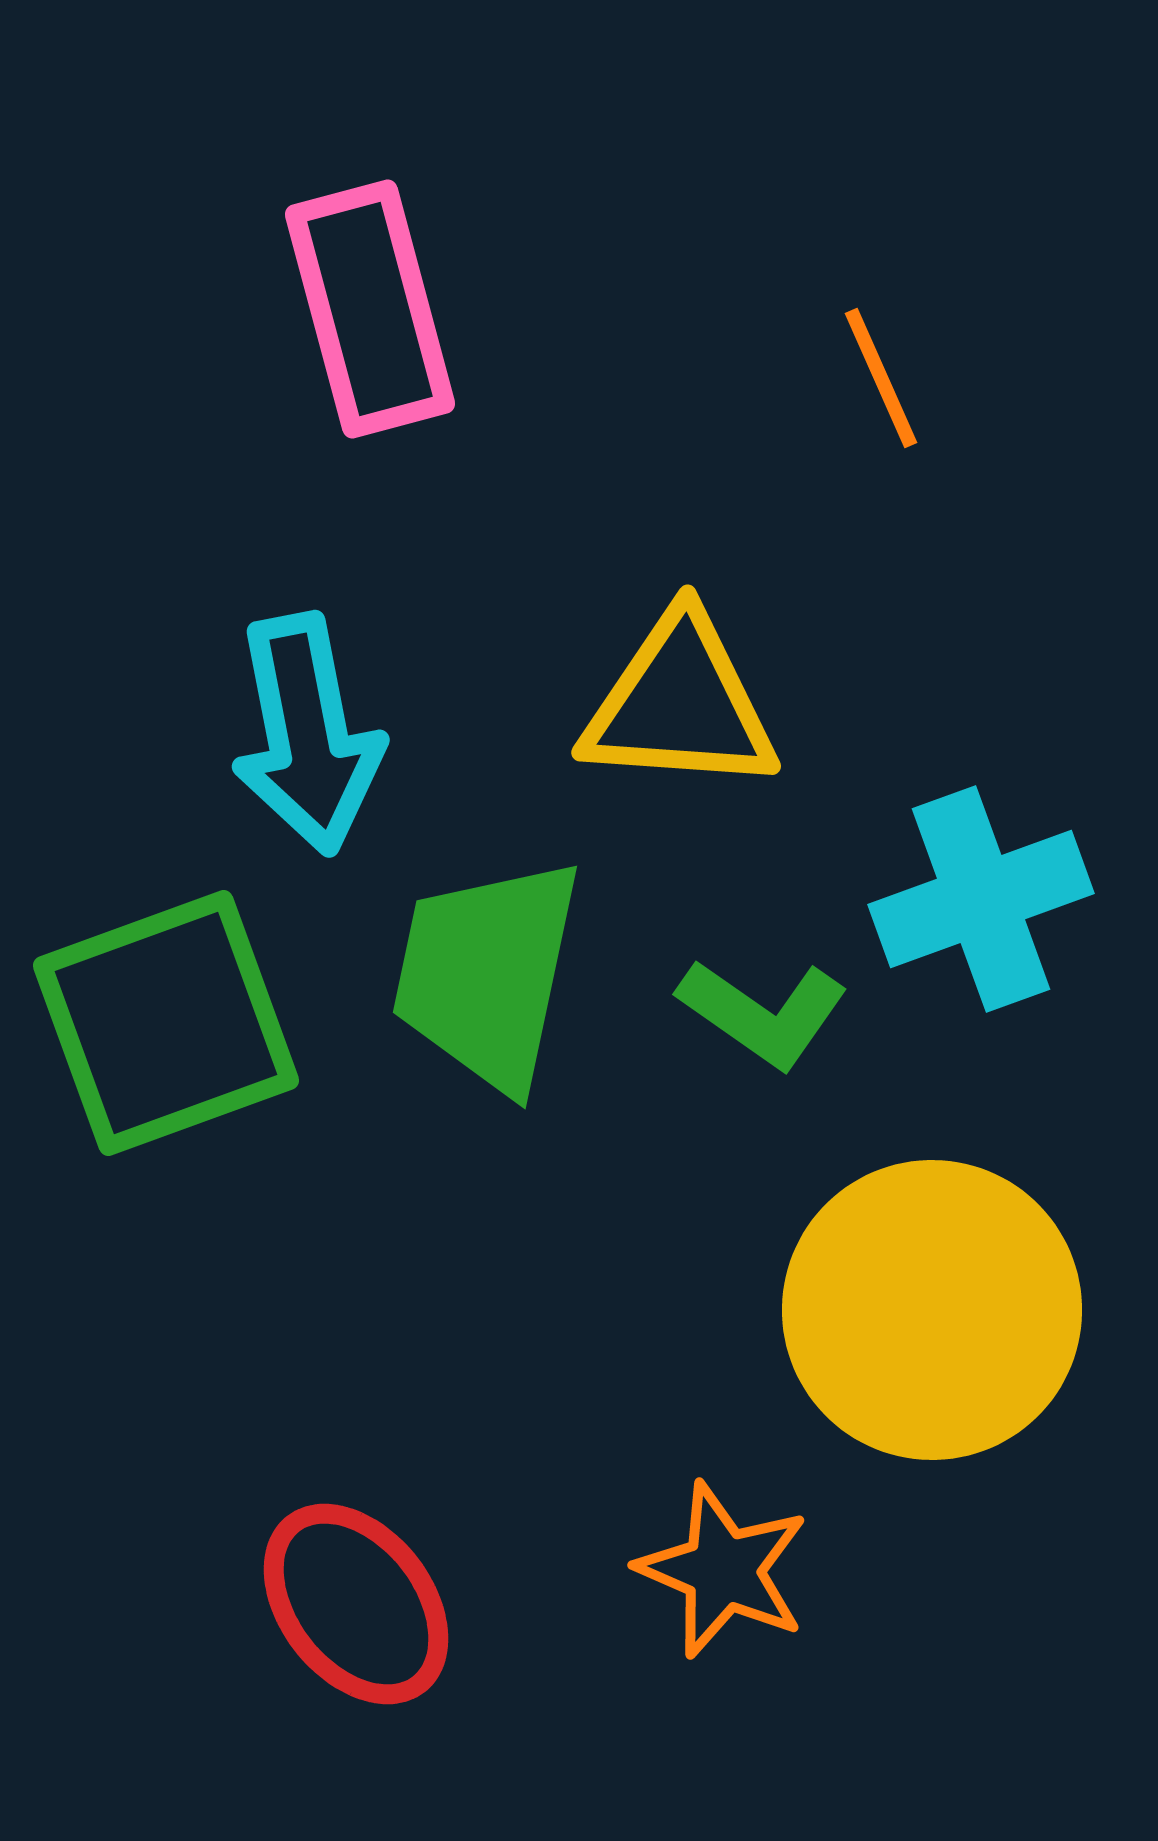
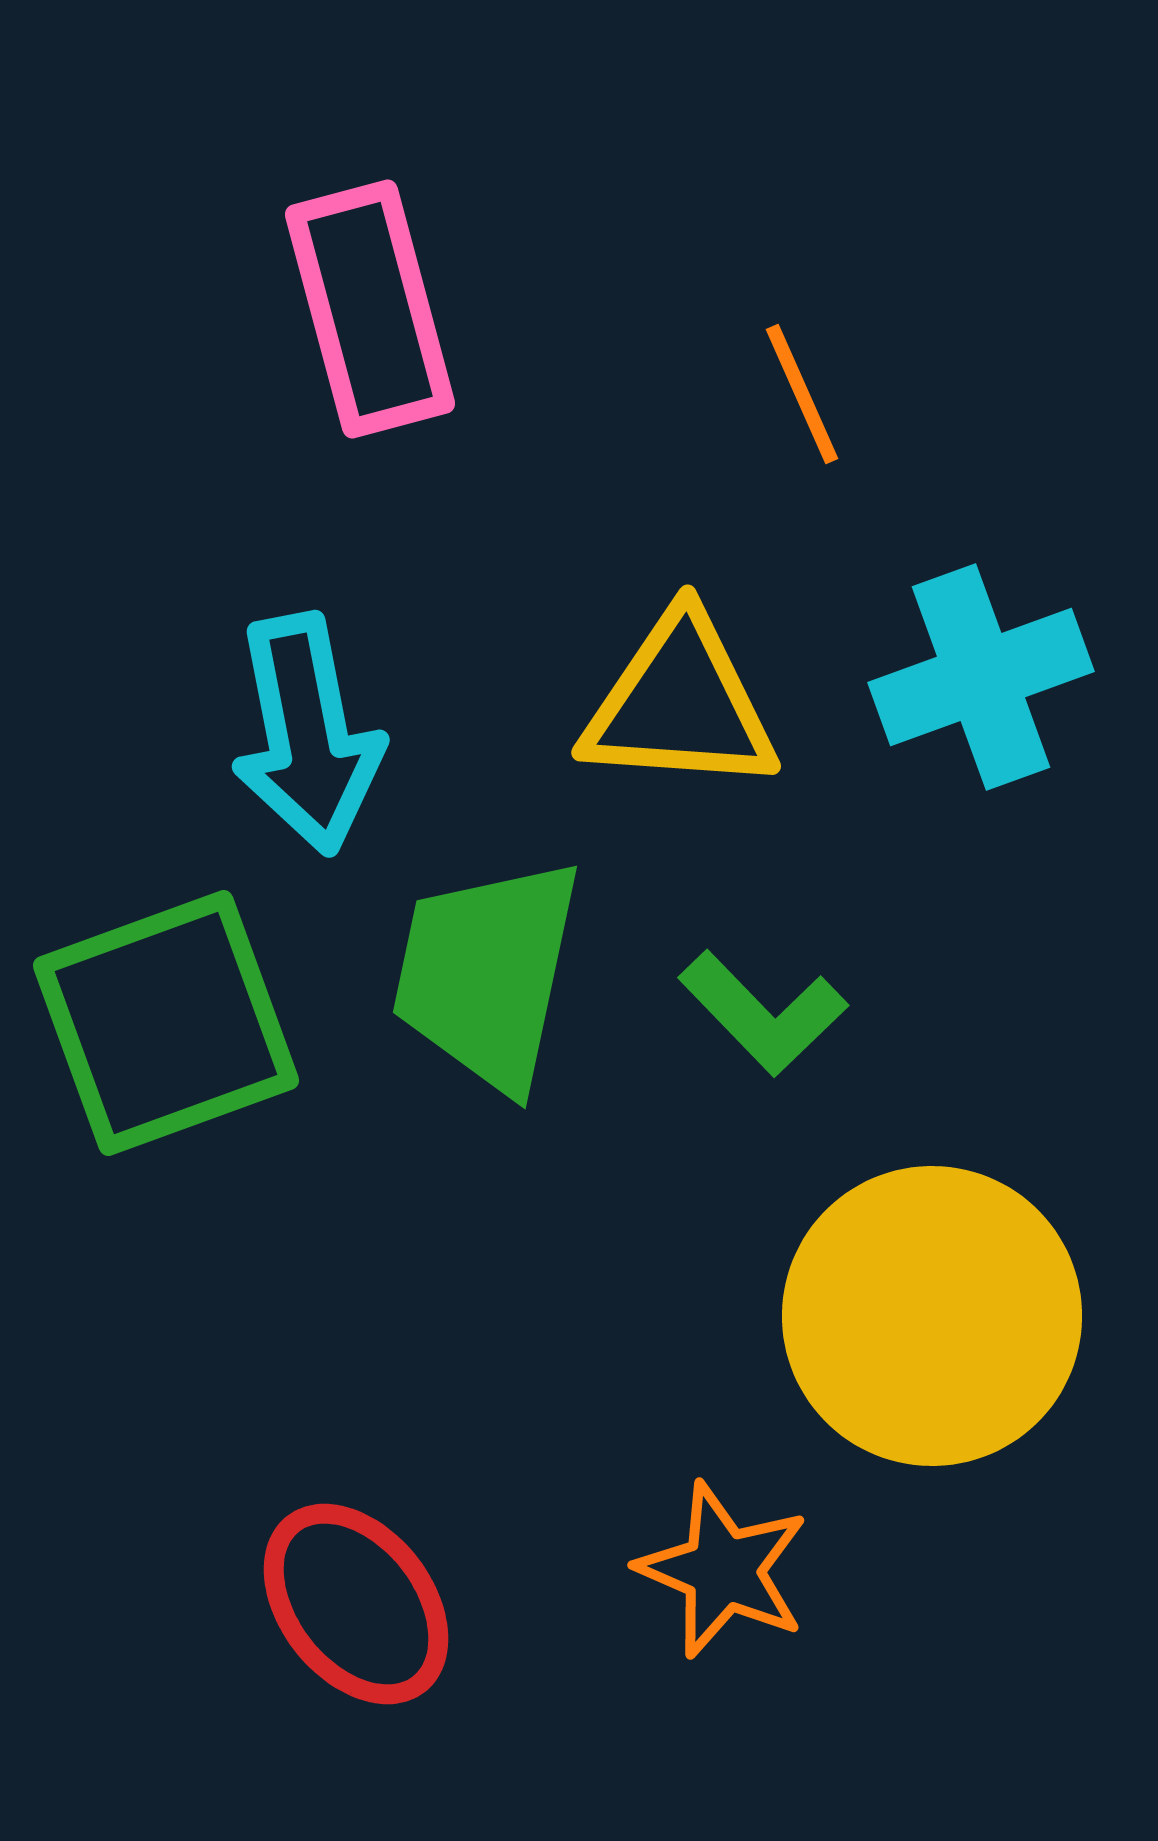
orange line: moved 79 px left, 16 px down
cyan cross: moved 222 px up
green L-shape: rotated 11 degrees clockwise
yellow circle: moved 6 px down
